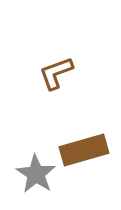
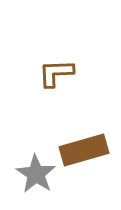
brown L-shape: rotated 18 degrees clockwise
